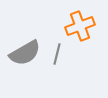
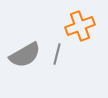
gray semicircle: moved 2 px down
